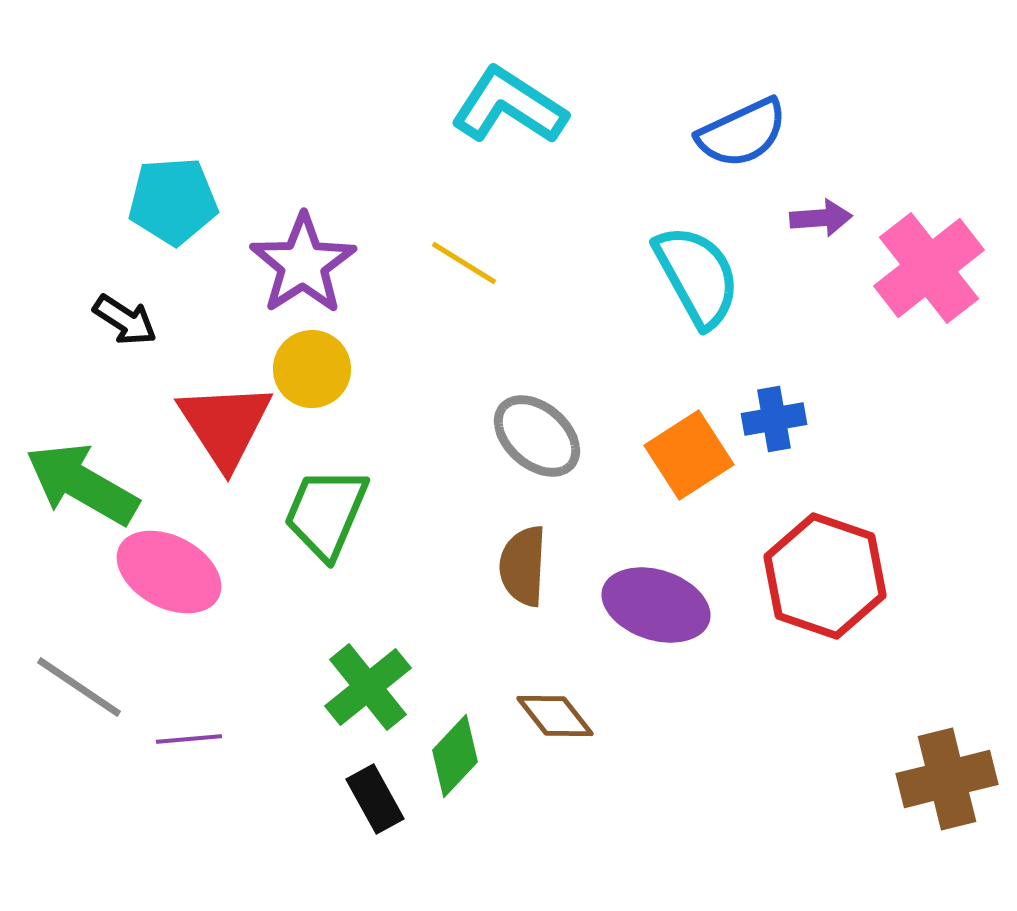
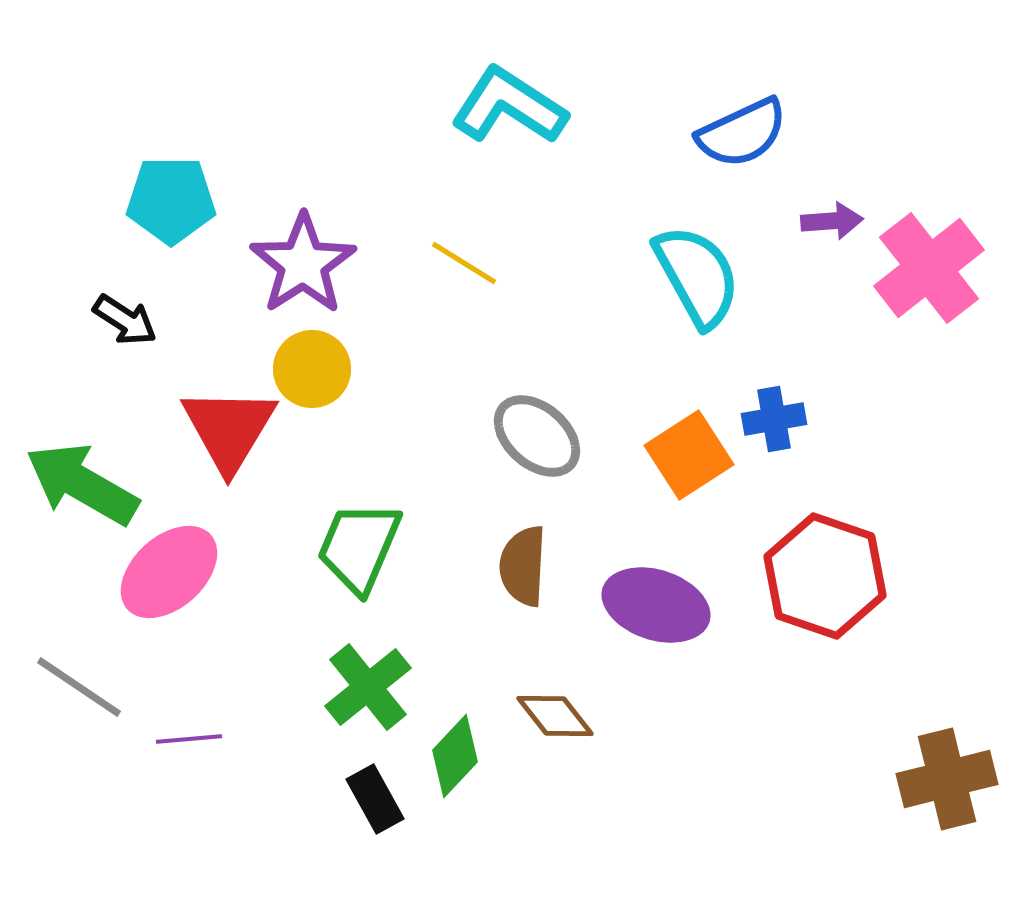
cyan pentagon: moved 2 px left, 1 px up; rotated 4 degrees clockwise
purple arrow: moved 11 px right, 3 px down
red triangle: moved 4 px right, 4 px down; rotated 4 degrees clockwise
green trapezoid: moved 33 px right, 34 px down
pink ellipse: rotated 70 degrees counterclockwise
